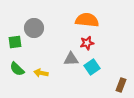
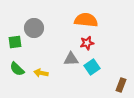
orange semicircle: moved 1 px left
